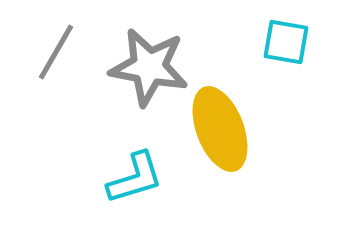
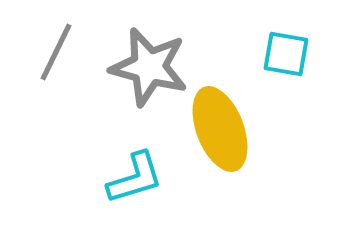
cyan square: moved 12 px down
gray line: rotated 4 degrees counterclockwise
gray star: rotated 4 degrees clockwise
